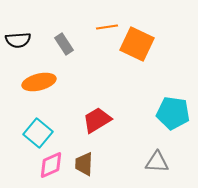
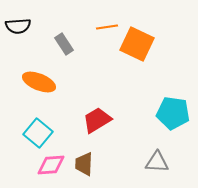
black semicircle: moved 14 px up
orange ellipse: rotated 36 degrees clockwise
pink diamond: rotated 20 degrees clockwise
